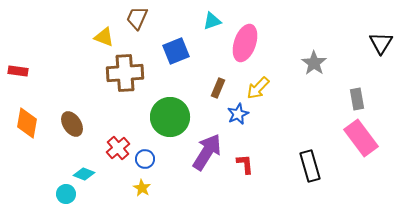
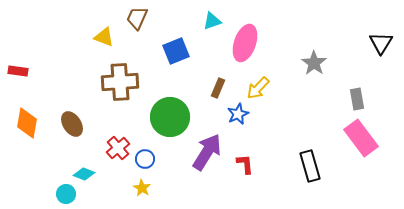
brown cross: moved 5 px left, 9 px down
